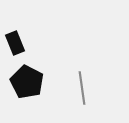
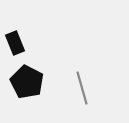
gray line: rotated 8 degrees counterclockwise
